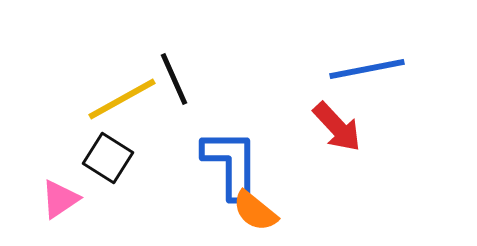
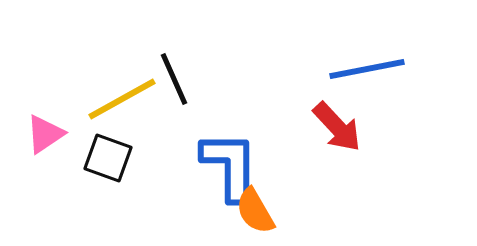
black square: rotated 12 degrees counterclockwise
blue L-shape: moved 1 px left, 2 px down
pink triangle: moved 15 px left, 65 px up
orange semicircle: rotated 21 degrees clockwise
